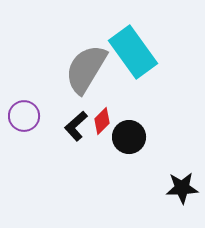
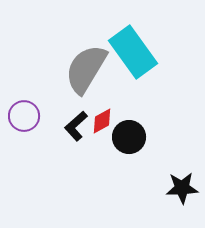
red diamond: rotated 16 degrees clockwise
